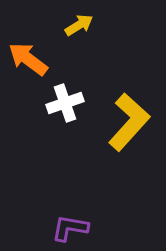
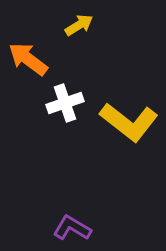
yellow L-shape: rotated 86 degrees clockwise
purple L-shape: moved 2 px right; rotated 21 degrees clockwise
